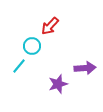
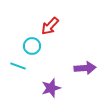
cyan line: moved 1 px left; rotated 70 degrees clockwise
purple star: moved 7 px left, 4 px down
